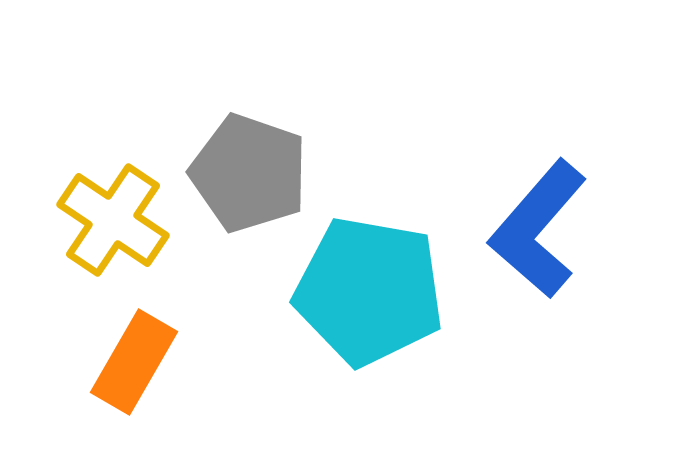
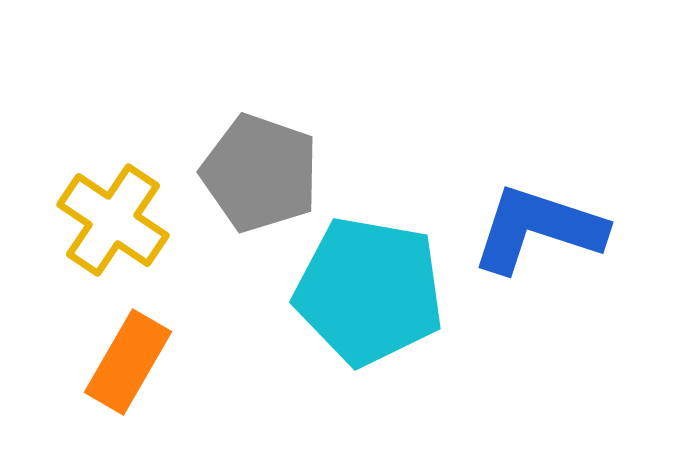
gray pentagon: moved 11 px right
blue L-shape: rotated 67 degrees clockwise
orange rectangle: moved 6 px left
